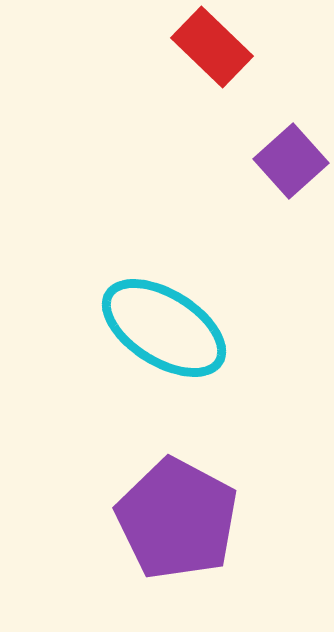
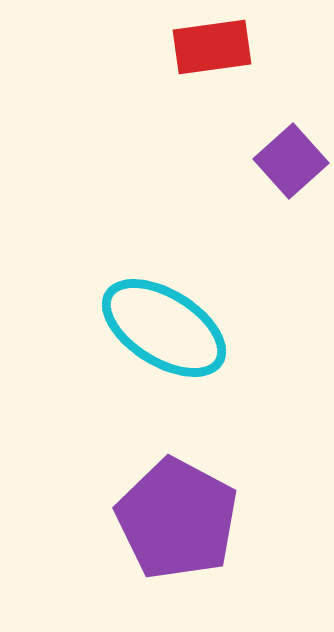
red rectangle: rotated 52 degrees counterclockwise
